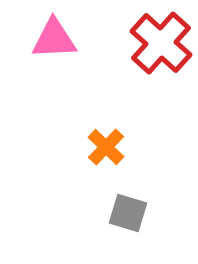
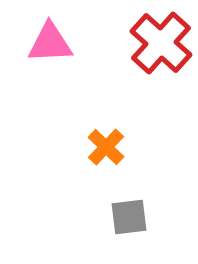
pink triangle: moved 4 px left, 4 px down
gray square: moved 1 px right, 4 px down; rotated 24 degrees counterclockwise
